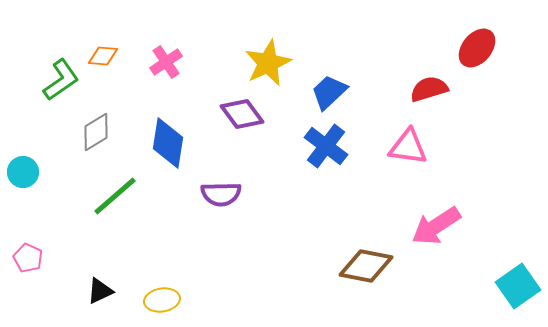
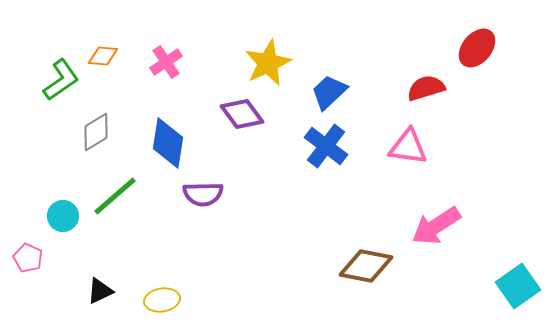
red semicircle: moved 3 px left, 1 px up
cyan circle: moved 40 px right, 44 px down
purple semicircle: moved 18 px left
